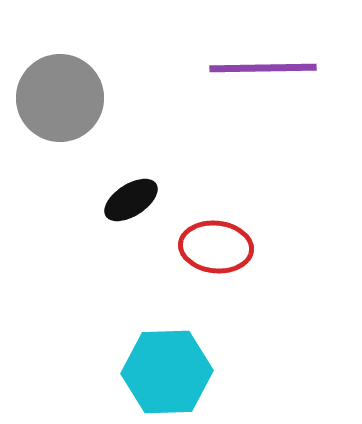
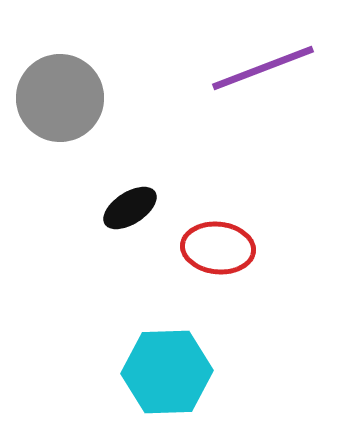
purple line: rotated 20 degrees counterclockwise
black ellipse: moved 1 px left, 8 px down
red ellipse: moved 2 px right, 1 px down
